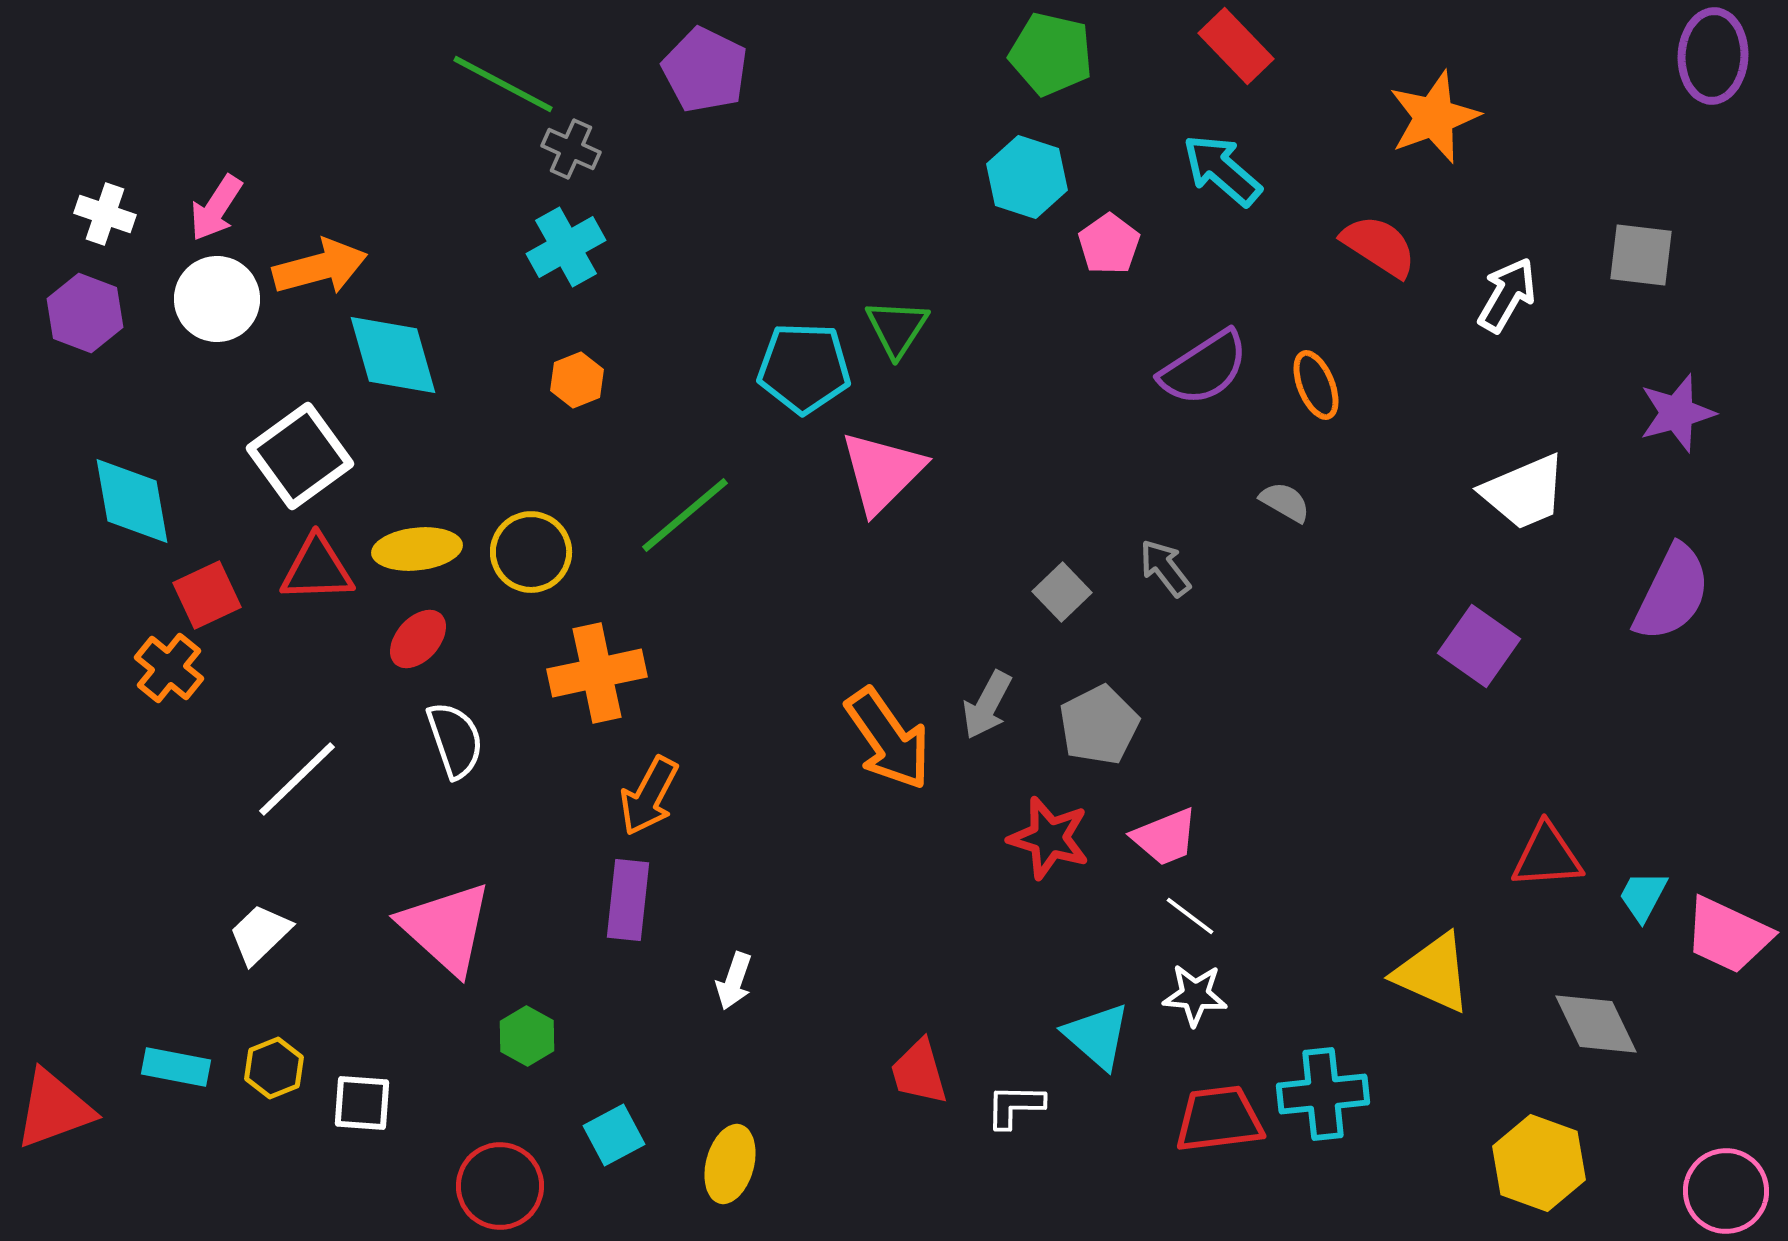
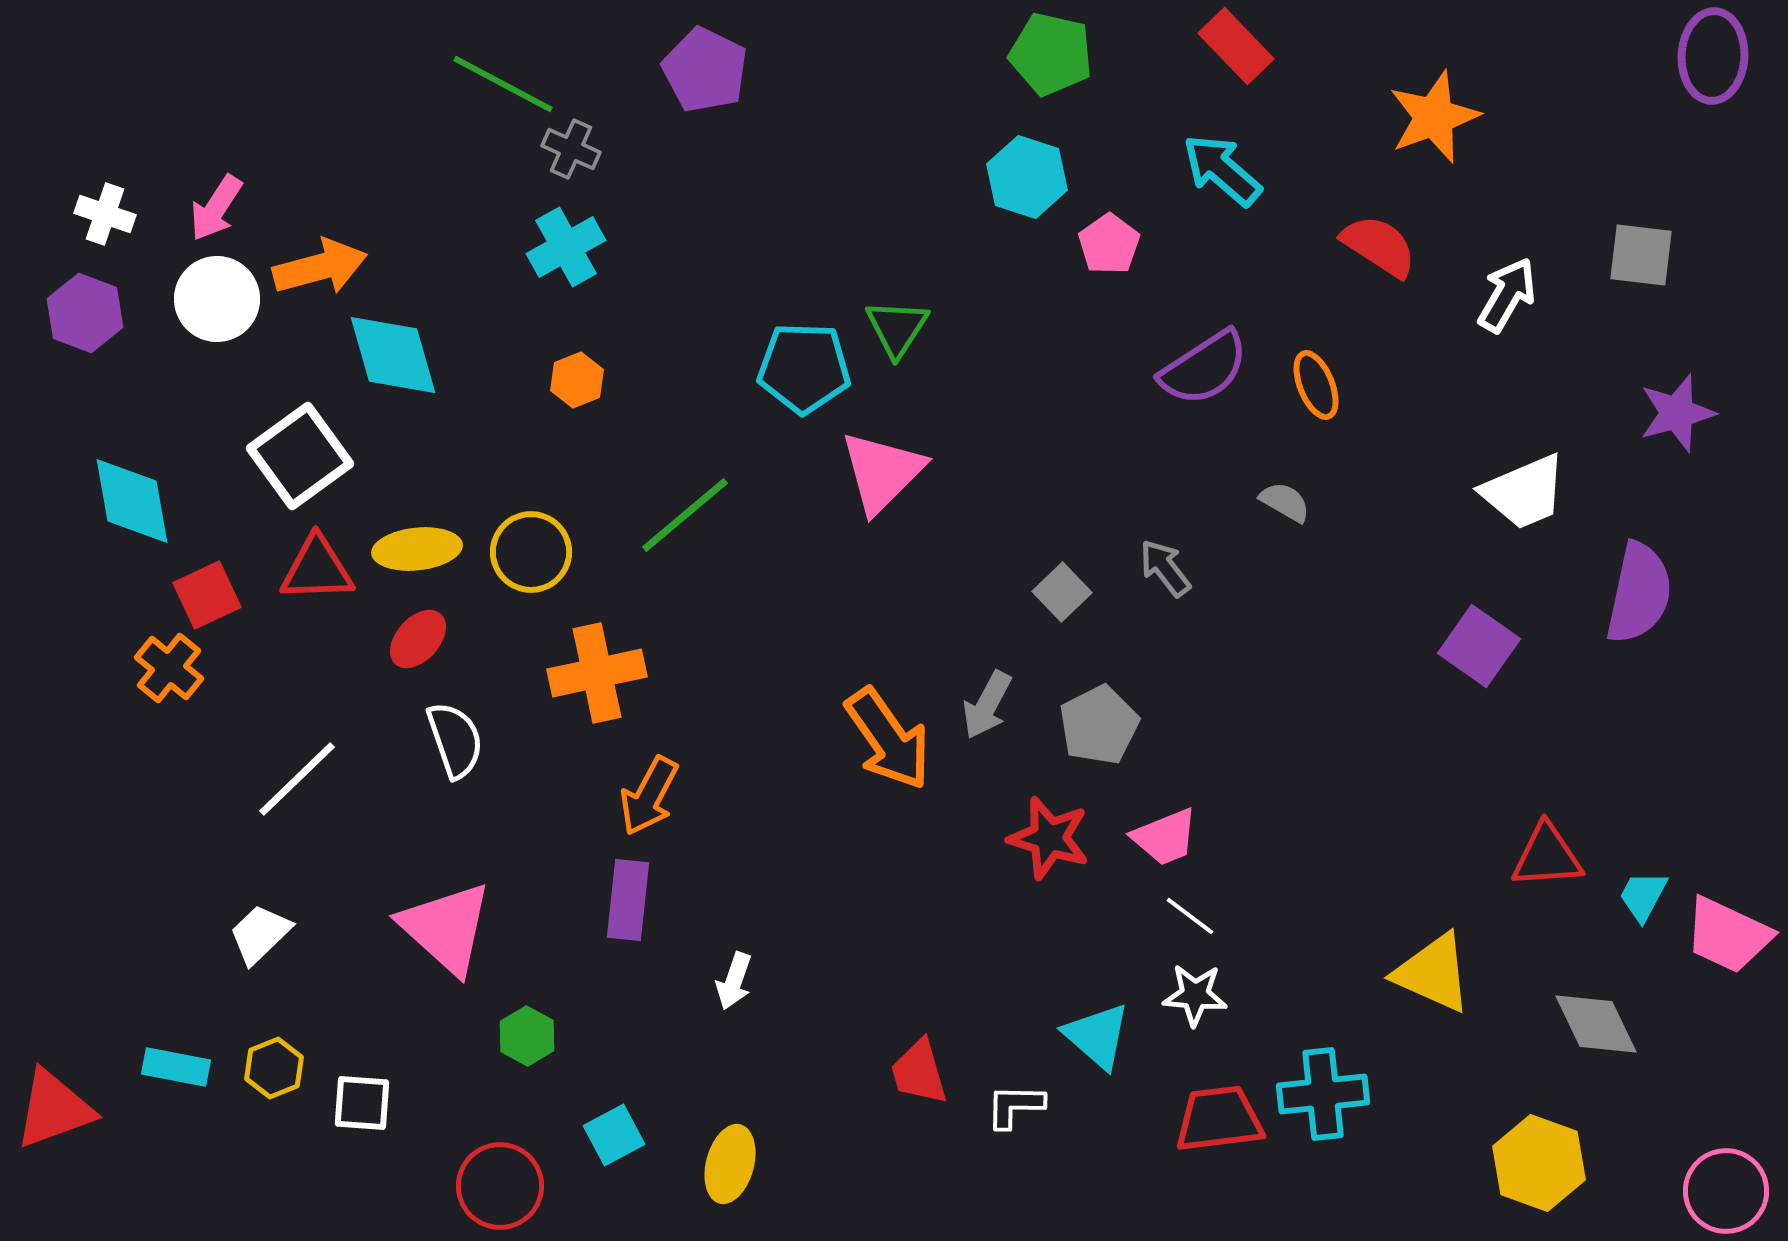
purple semicircle at (1672, 593): moved 33 px left; rotated 14 degrees counterclockwise
